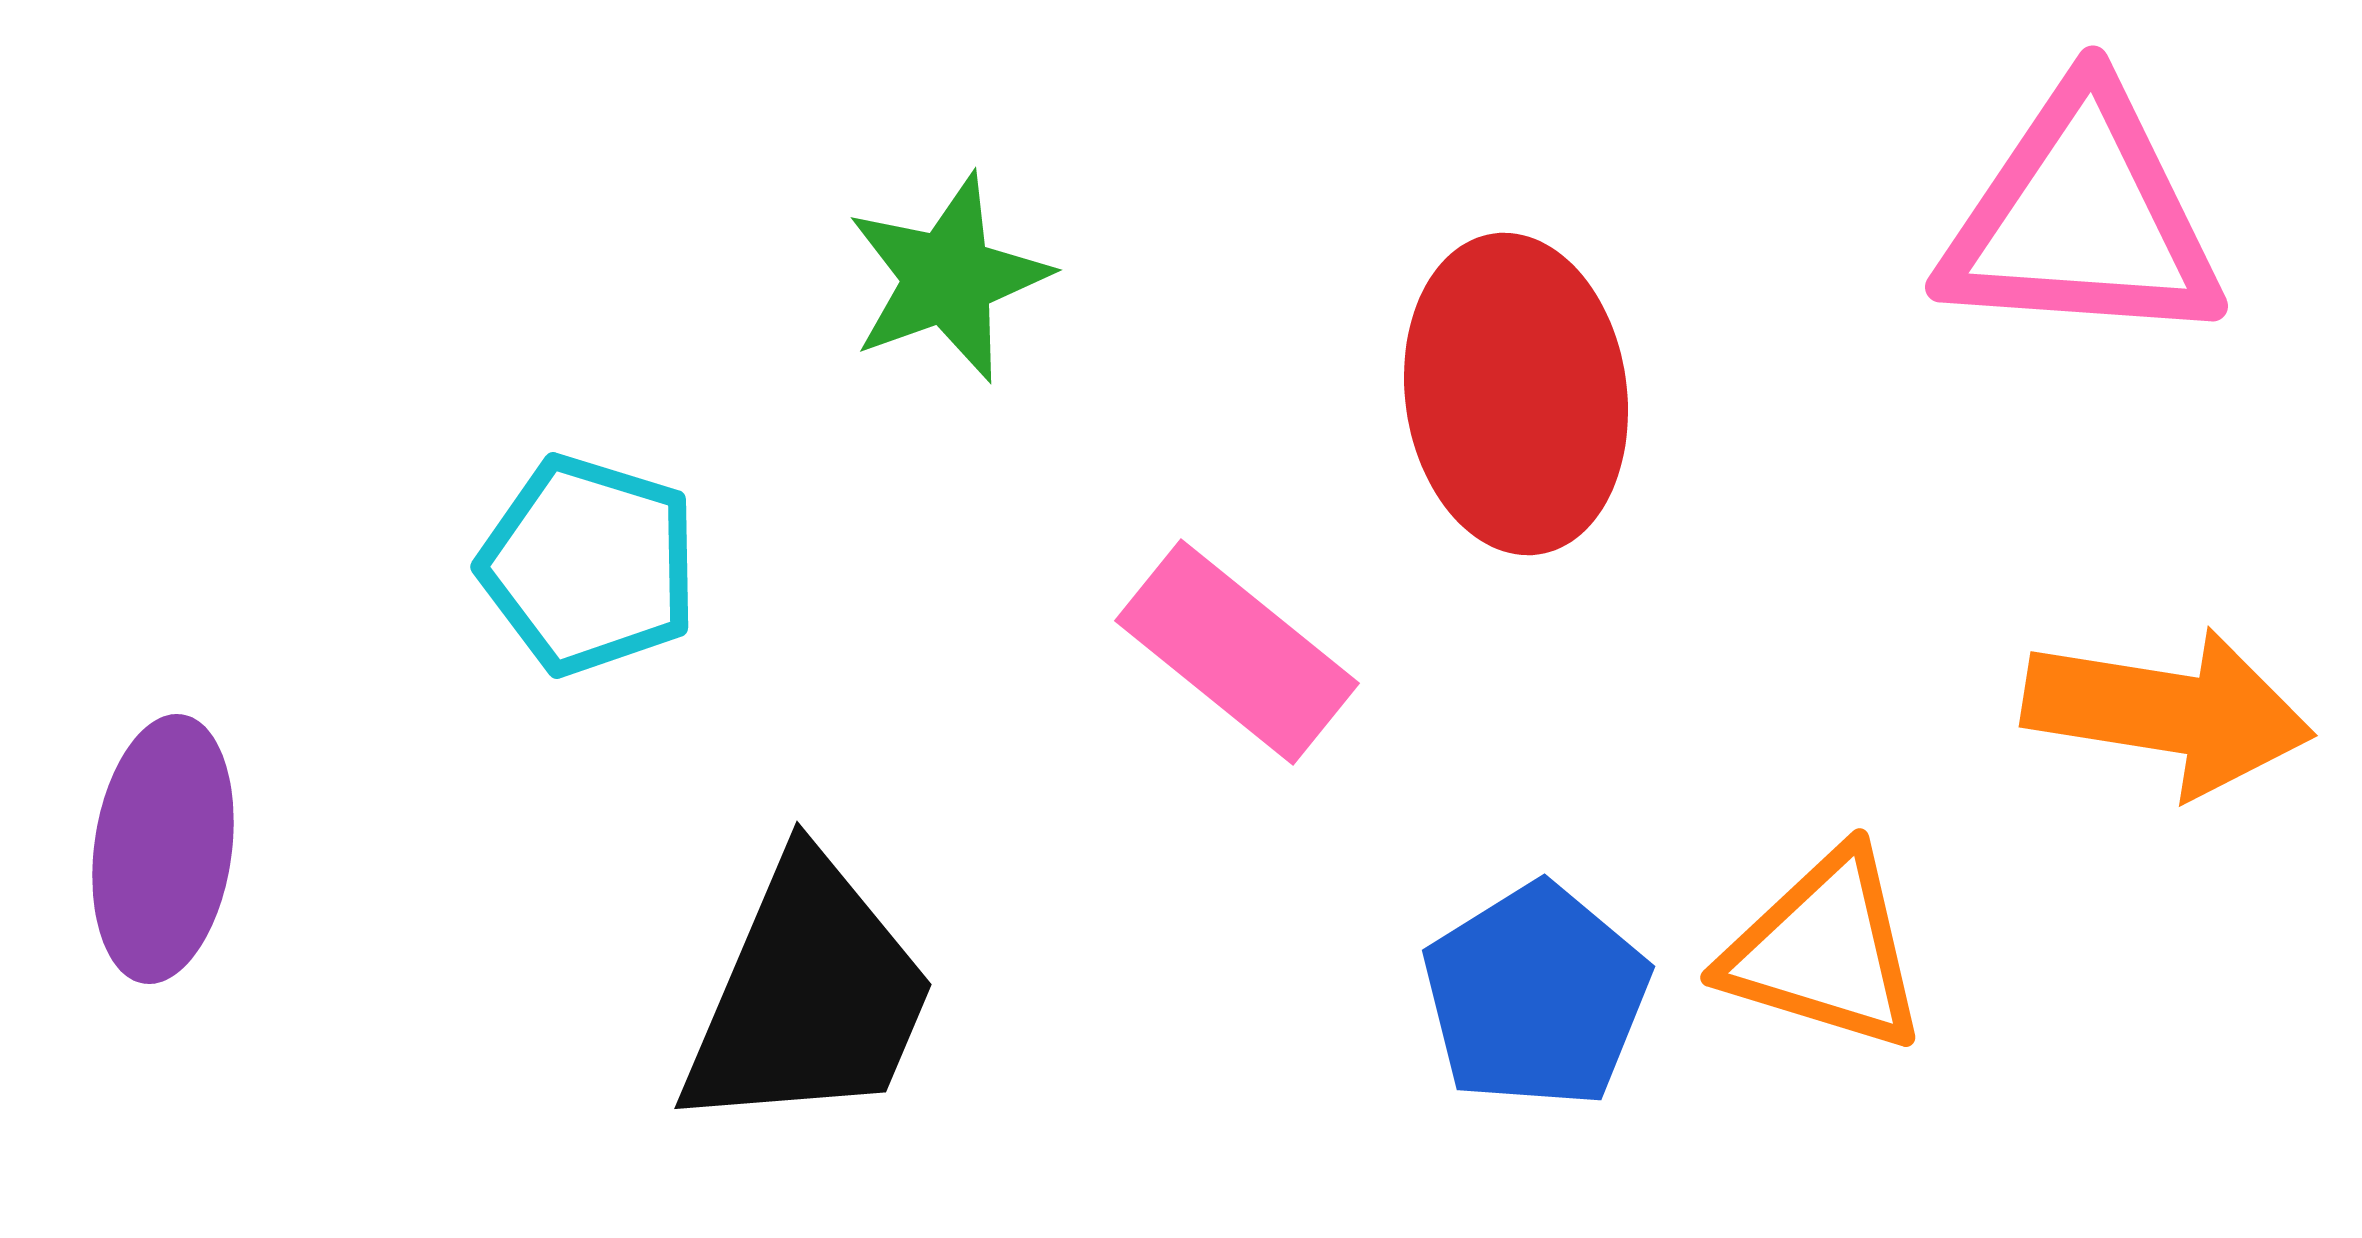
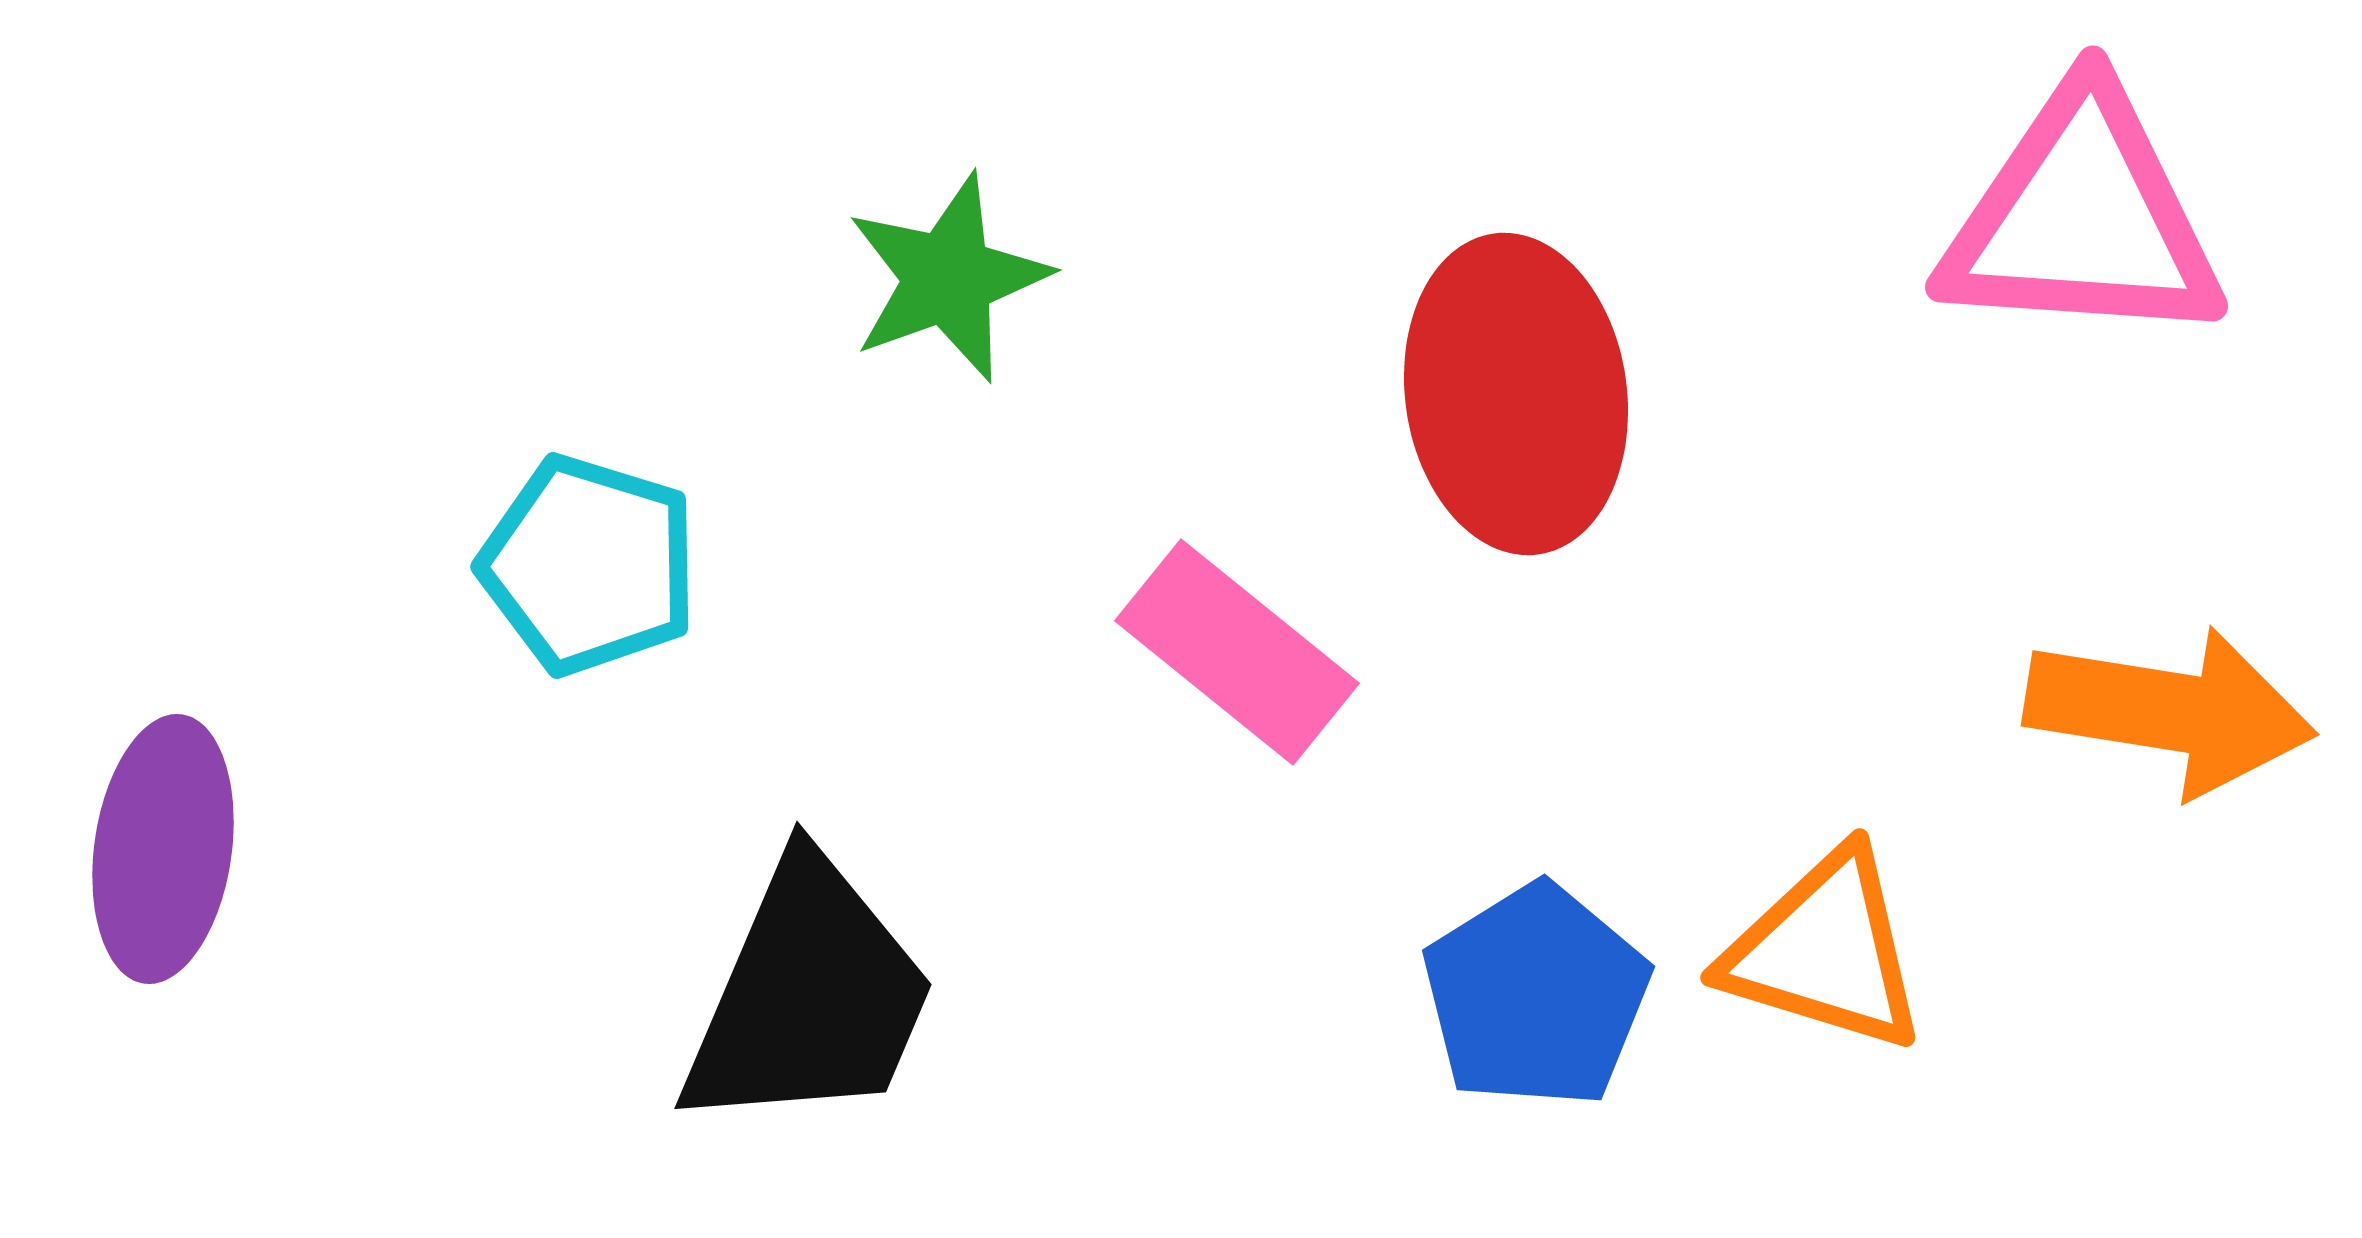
orange arrow: moved 2 px right, 1 px up
